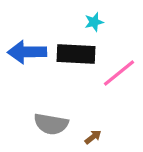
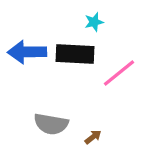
black rectangle: moved 1 px left
